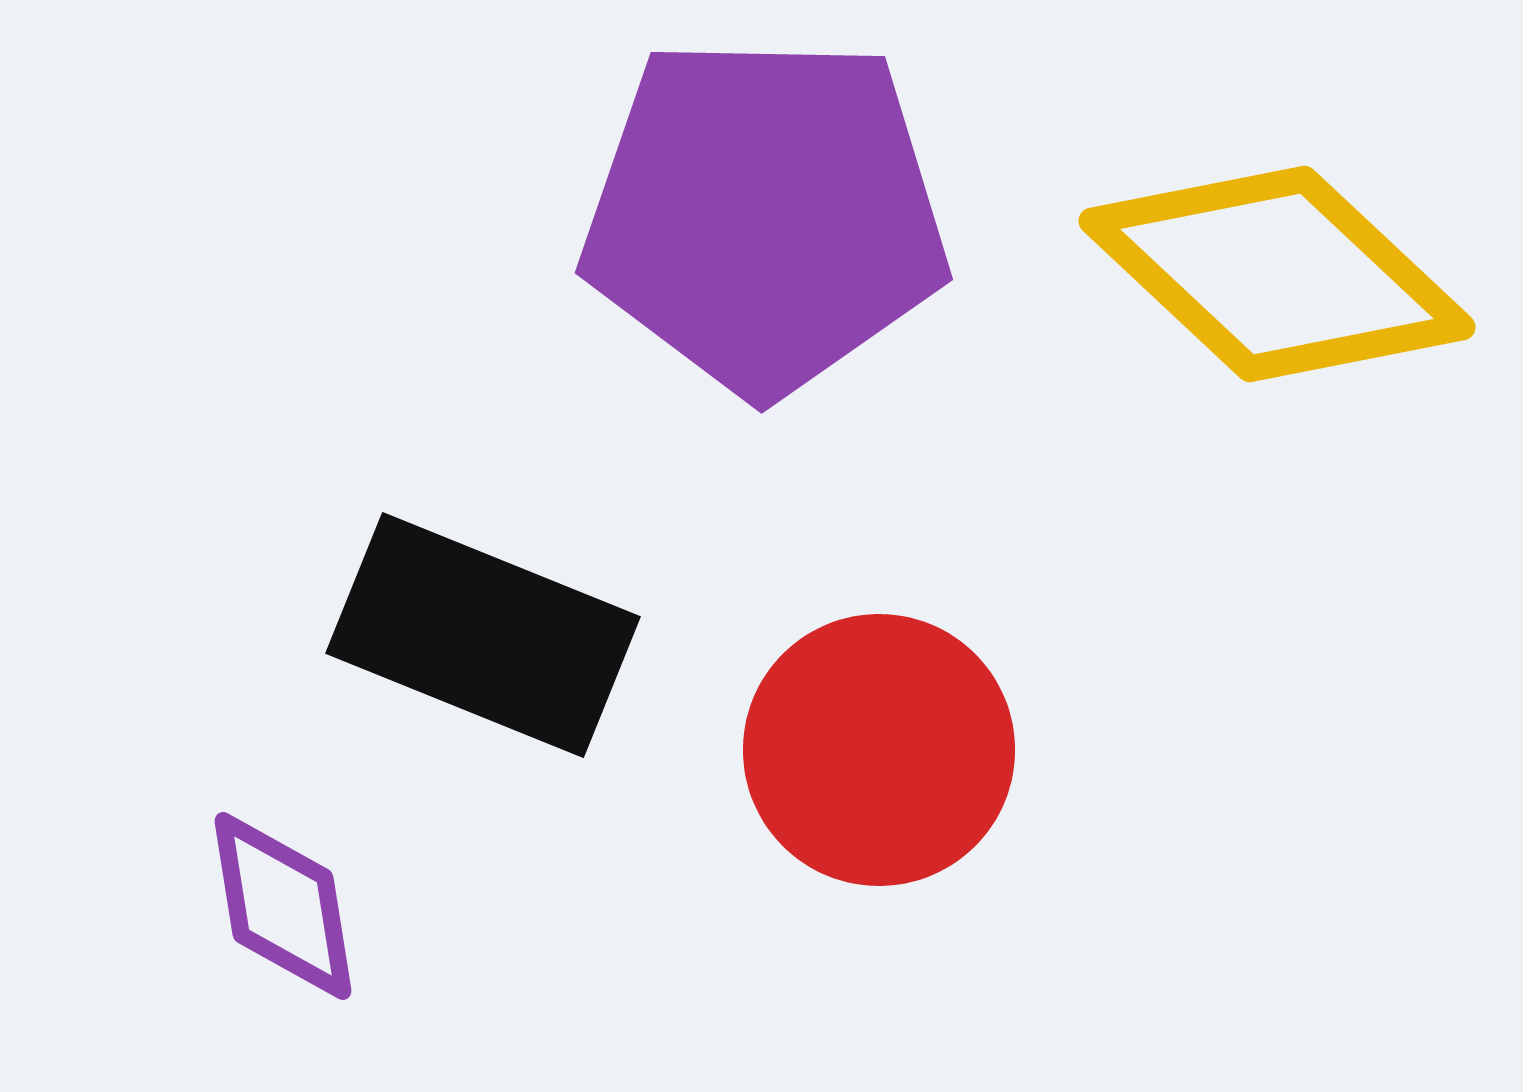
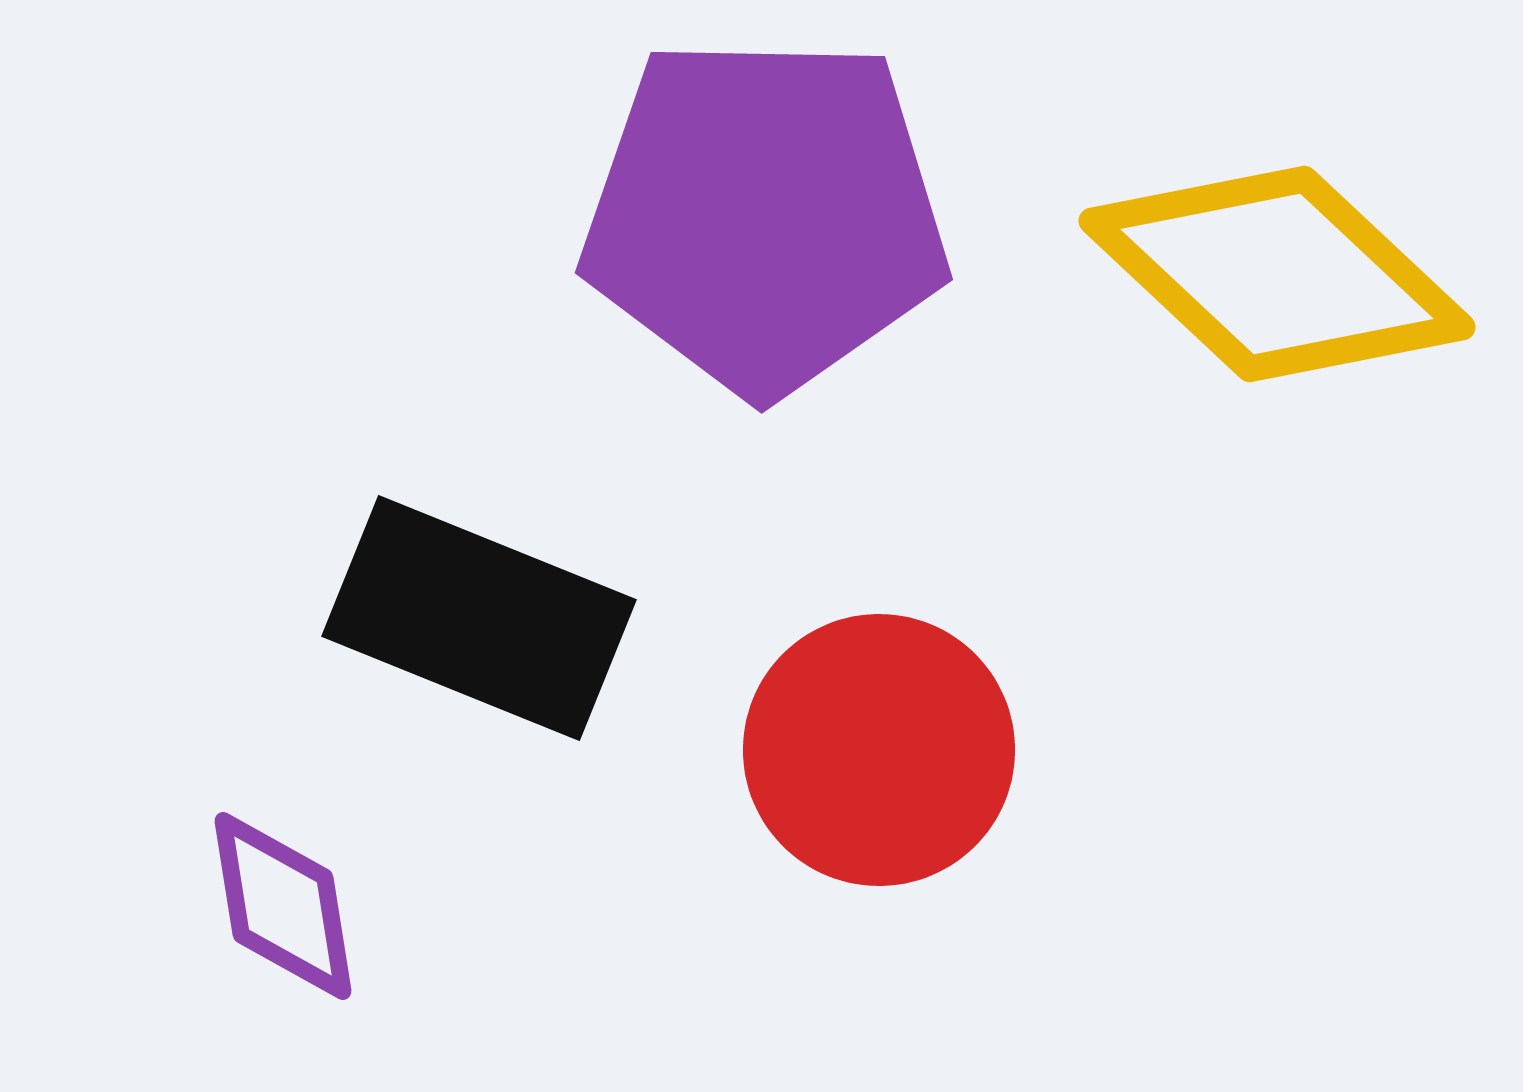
black rectangle: moved 4 px left, 17 px up
